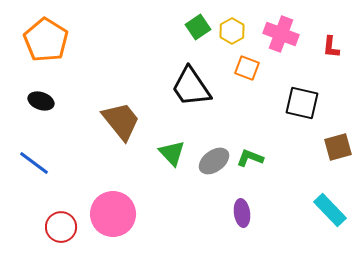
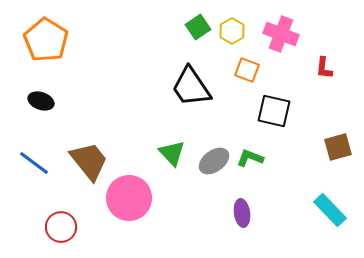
red L-shape: moved 7 px left, 21 px down
orange square: moved 2 px down
black square: moved 28 px left, 8 px down
brown trapezoid: moved 32 px left, 40 px down
pink circle: moved 16 px right, 16 px up
